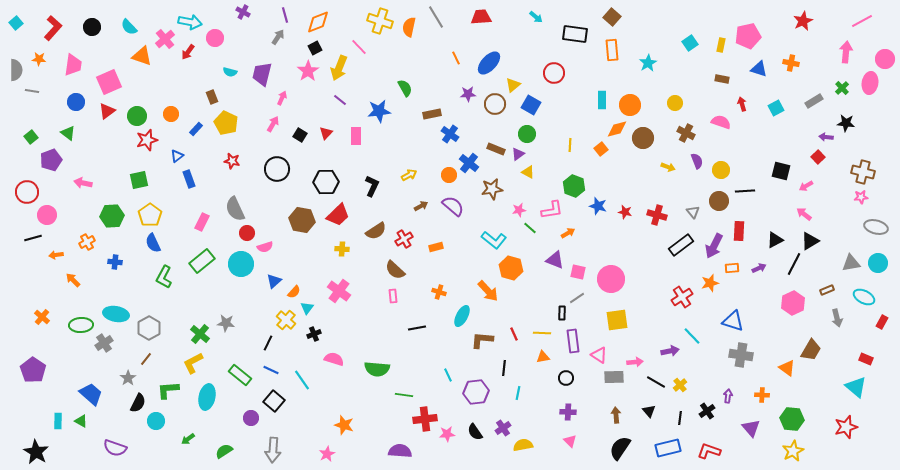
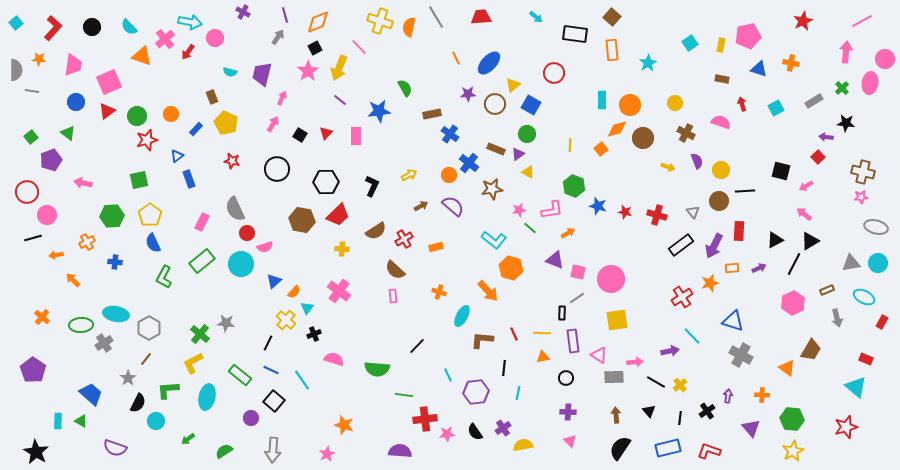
black line at (417, 328): moved 18 px down; rotated 36 degrees counterclockwise
gray cross at (741, 355): rotated 20 degrees clockwise
